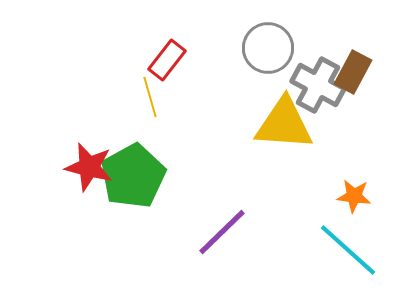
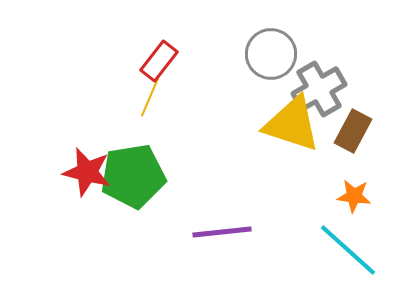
gray circle: moved 3 px right, 6 px down
red rectangle: moved 8 px left, 1 px down
brown rectangle: moved 59 px down
gray cross: moved 1 px right, 4 px down; rotated 32 degrees clockwise
yellow line: rotated 39 degrees clockwise
yellow triangle: moved 8 px right; rotated 14 degrees clockwise
red star: moved 2 px left, 5 px down
green pentagon: rotated 20 degrees clockwise
purple line: rotated 38 degrees clockwise
